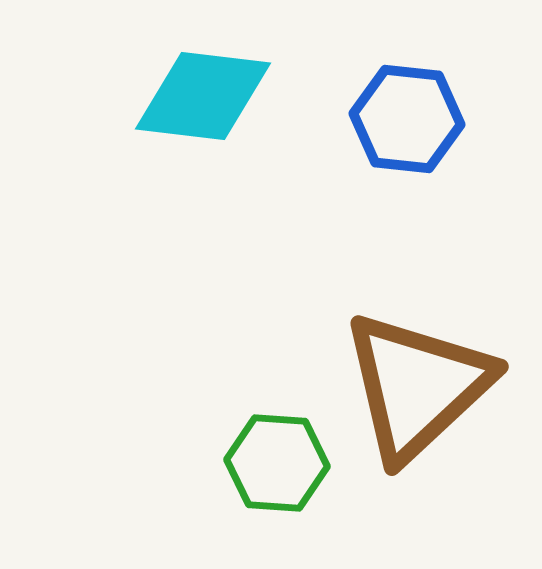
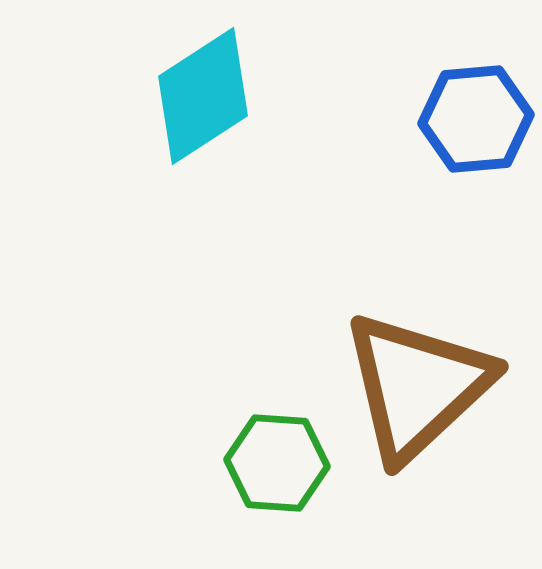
cyan diamond: rotated 40 degrees counterclockwise
blue hexagon: moved 69 px right; rotated 11 degrees counterclockwise
